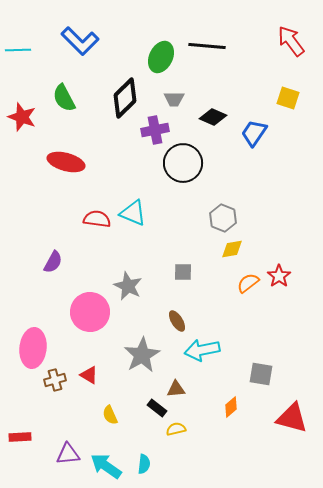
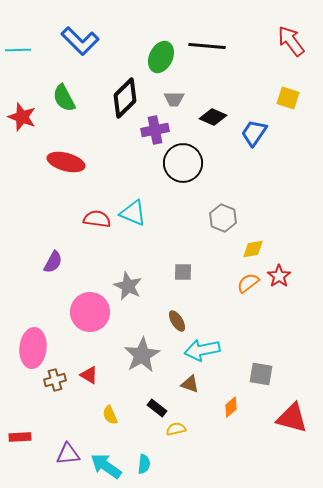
yellow diamond at (232, 249): moved 21 px right
brown triangle at (176, 389): moved 14 px right, 5 px up; rotated 24 degrees clockwise
